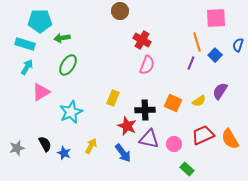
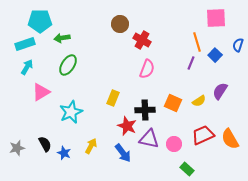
brown circle: moved 13 px down
cyan rectangle: rotated 36 degrees counterclockwise
pink semicircle: moved 4 px down
